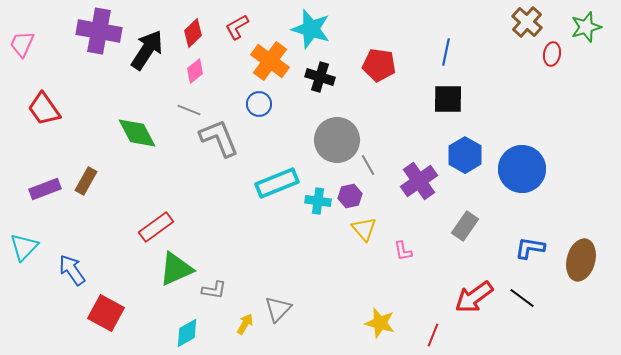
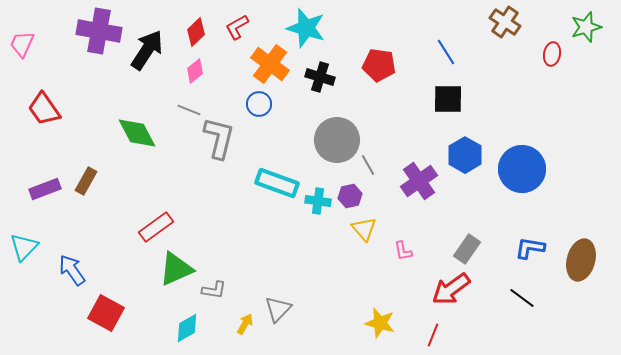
brown cross at (527, 22): moved 22 px left; rotated 8 degrees counterclockwise
cyan star at (311, 29): moved 5 px left, 1 px up
red diamond at (193, 33): moved 3 px right, 1 px up
blue line at (446, 52): rotated 44 degrees counterclockwise
orange cross at (270, 61): moved 3 px down
gray L-shape at (219, 138): rotated 36 degrees clockwise
cyan rectangle at (277, 183): rotated 42 degrees clockwise
gray rectangle at (465, 226): moved 2 px right, 23 px down
red arrow at (474, 297): moved 23 px left, 8 px up
cyan diamond at (187, 333): moved 5 px up
